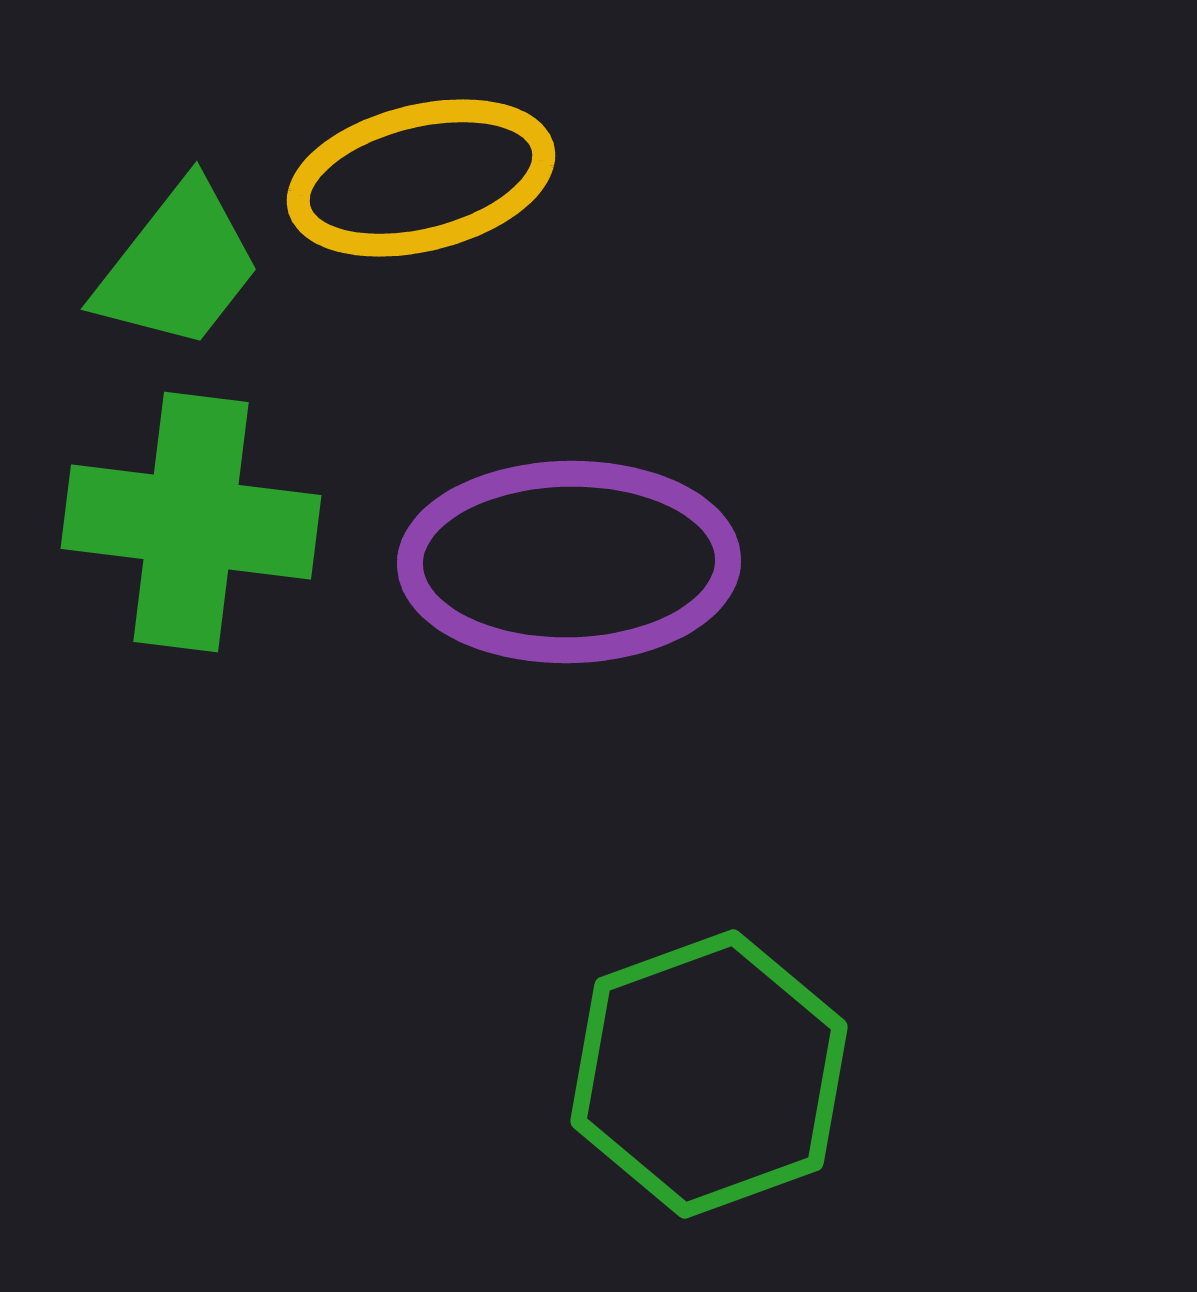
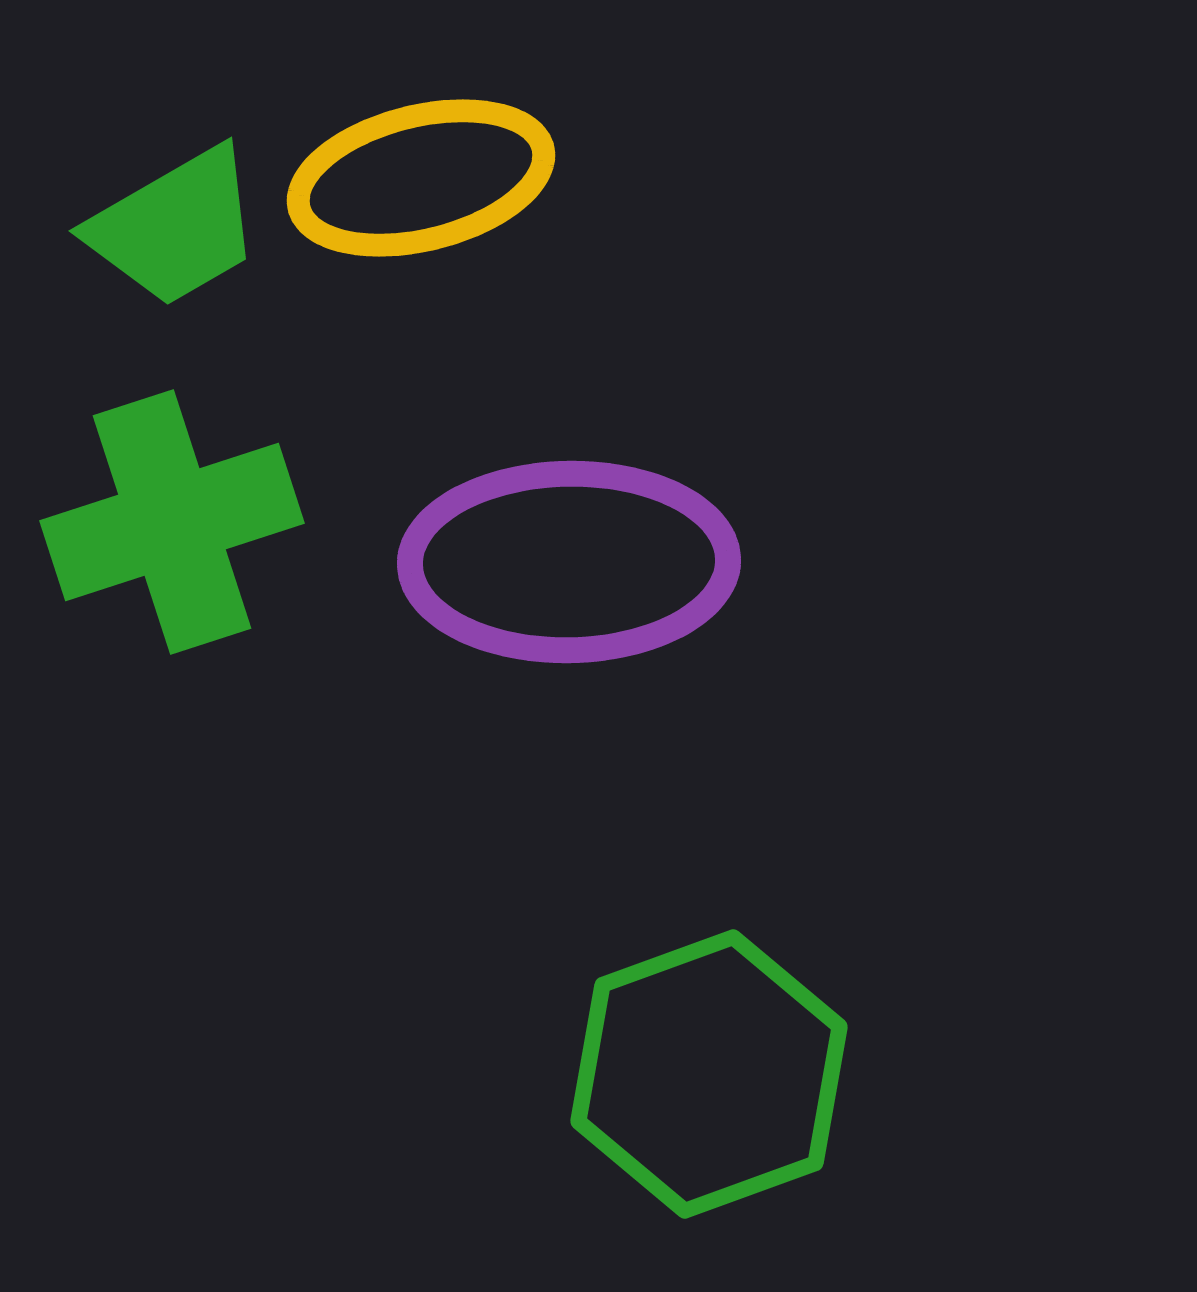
green trapezoid: moved 3 px left, 39 px up; rotated 22 degrees clockwise
green cross: moved 19 px left; rotated 25 degrees counterclockwise
